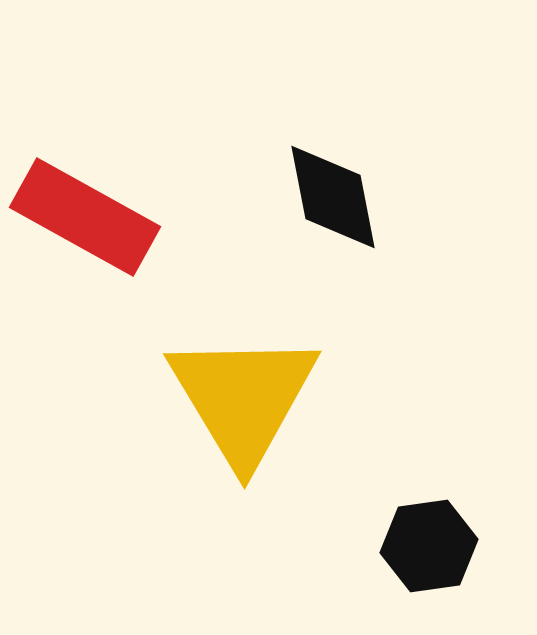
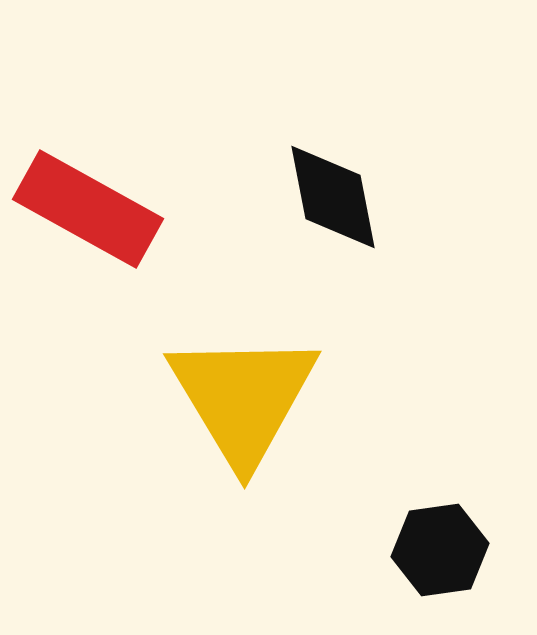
red rectangle: moved 3 px right, 8 px up
black hexagon: moved 11 px right, 4 px down
